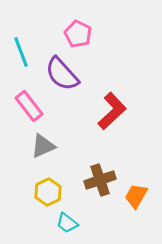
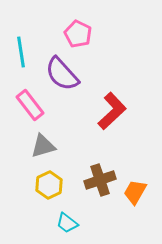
cyan line: rotated 12 degrees clockwise
pink rectangle: moved 1 px right, 1 px up
gray triangle: rotated 8 degrees clockwise
yellow hexagon: moved 1 px right, 7 px up
orange trapezoid: moved 1 px left, 4 px up
